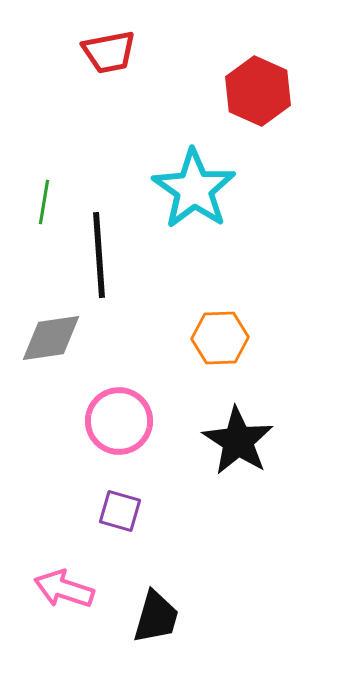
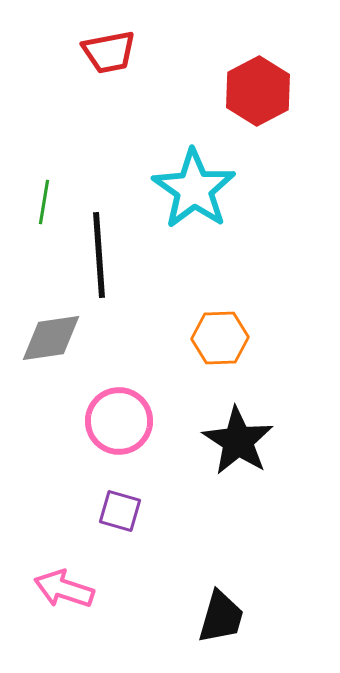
red hexagon: rotated 8 degrees clockwise
black trapezoid: moved 65 px right
